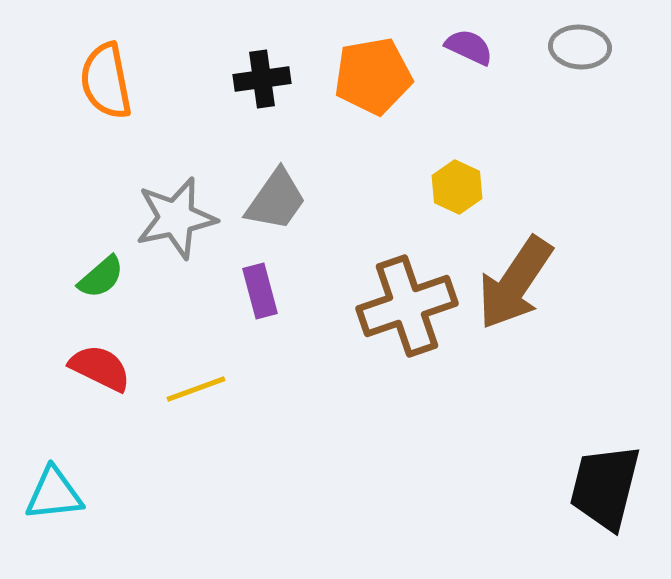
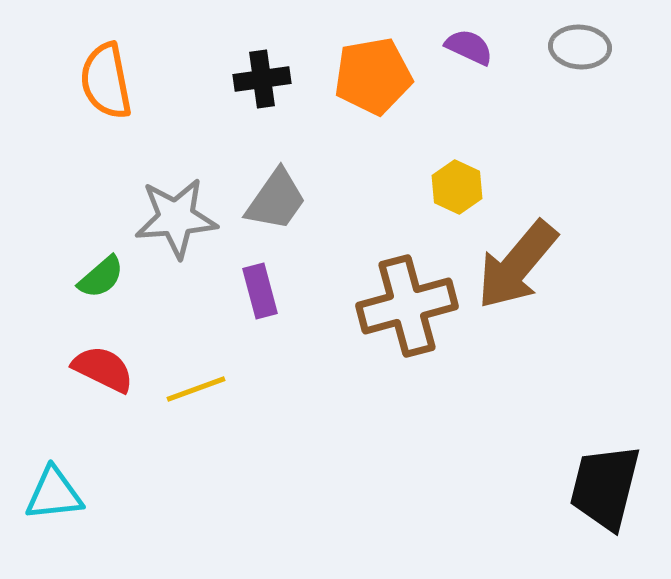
gray star: rotated 8 degrees clockwise
brown arrow: moved 2 px right, 18 px up; rotated 6 degrees clockwise
brown cross: rotated 4 degrees clockwise
red semicircle: moved 3 px right, 1 px down
